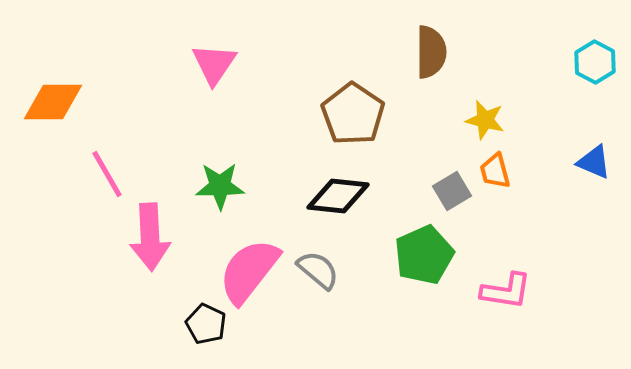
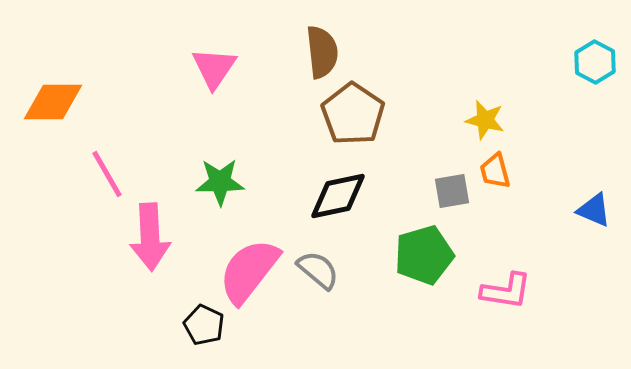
brown semicircle: moved 109 px left; rotated 6 degrees counterclockwise
pink triangle: moved 4 px down
blue triangle: moved 48 px down
green star: moved 4 px up
gray square: rotated 21 degrees clockwise
black diamond: rotated 18 degrees counterclockwise
green pentagon: rotated 8 degrees clockwise
black pentagon: moved 2 px left, 1 px down
